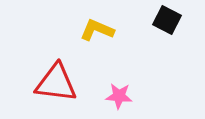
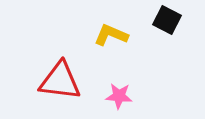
yellow L-shape: moved 14 px right, 5 px down
red triangle: moved 4 px right, 2 px up
